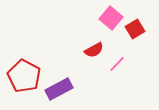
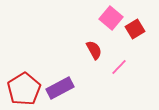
red semicircle: rotated 90 degrees counterclockwise
pink line: moved 2 px right, 3 px down
red pentagon: moved 13 px down; rotated 12 degrees clockwise
purple rectangle: moved 1 px right, 1 px up
